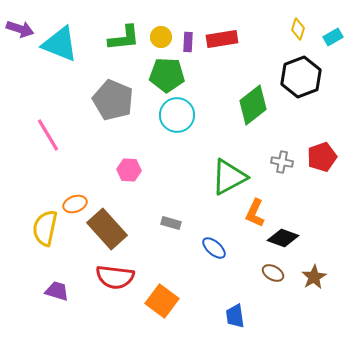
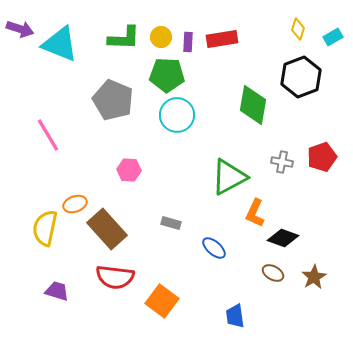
green L-shape: rotated 8 degrees clockwise
green diamond: rotated 42 degrees counterclockwise
